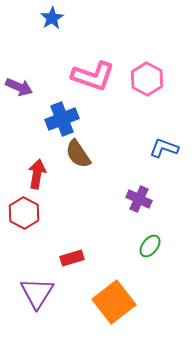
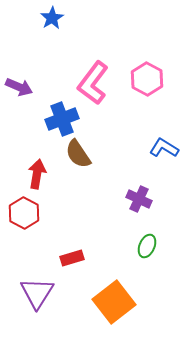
pink L-shape: moved 7 px down; rotated 108 degrees clockwise
blue L-shape: rotated 12 degrees clockwise
green ellipse: moved 3 px left; rotated 15 degrees counterclockwise
